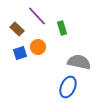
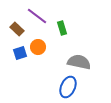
purple line: rotated 10 degrees counterclockwise
